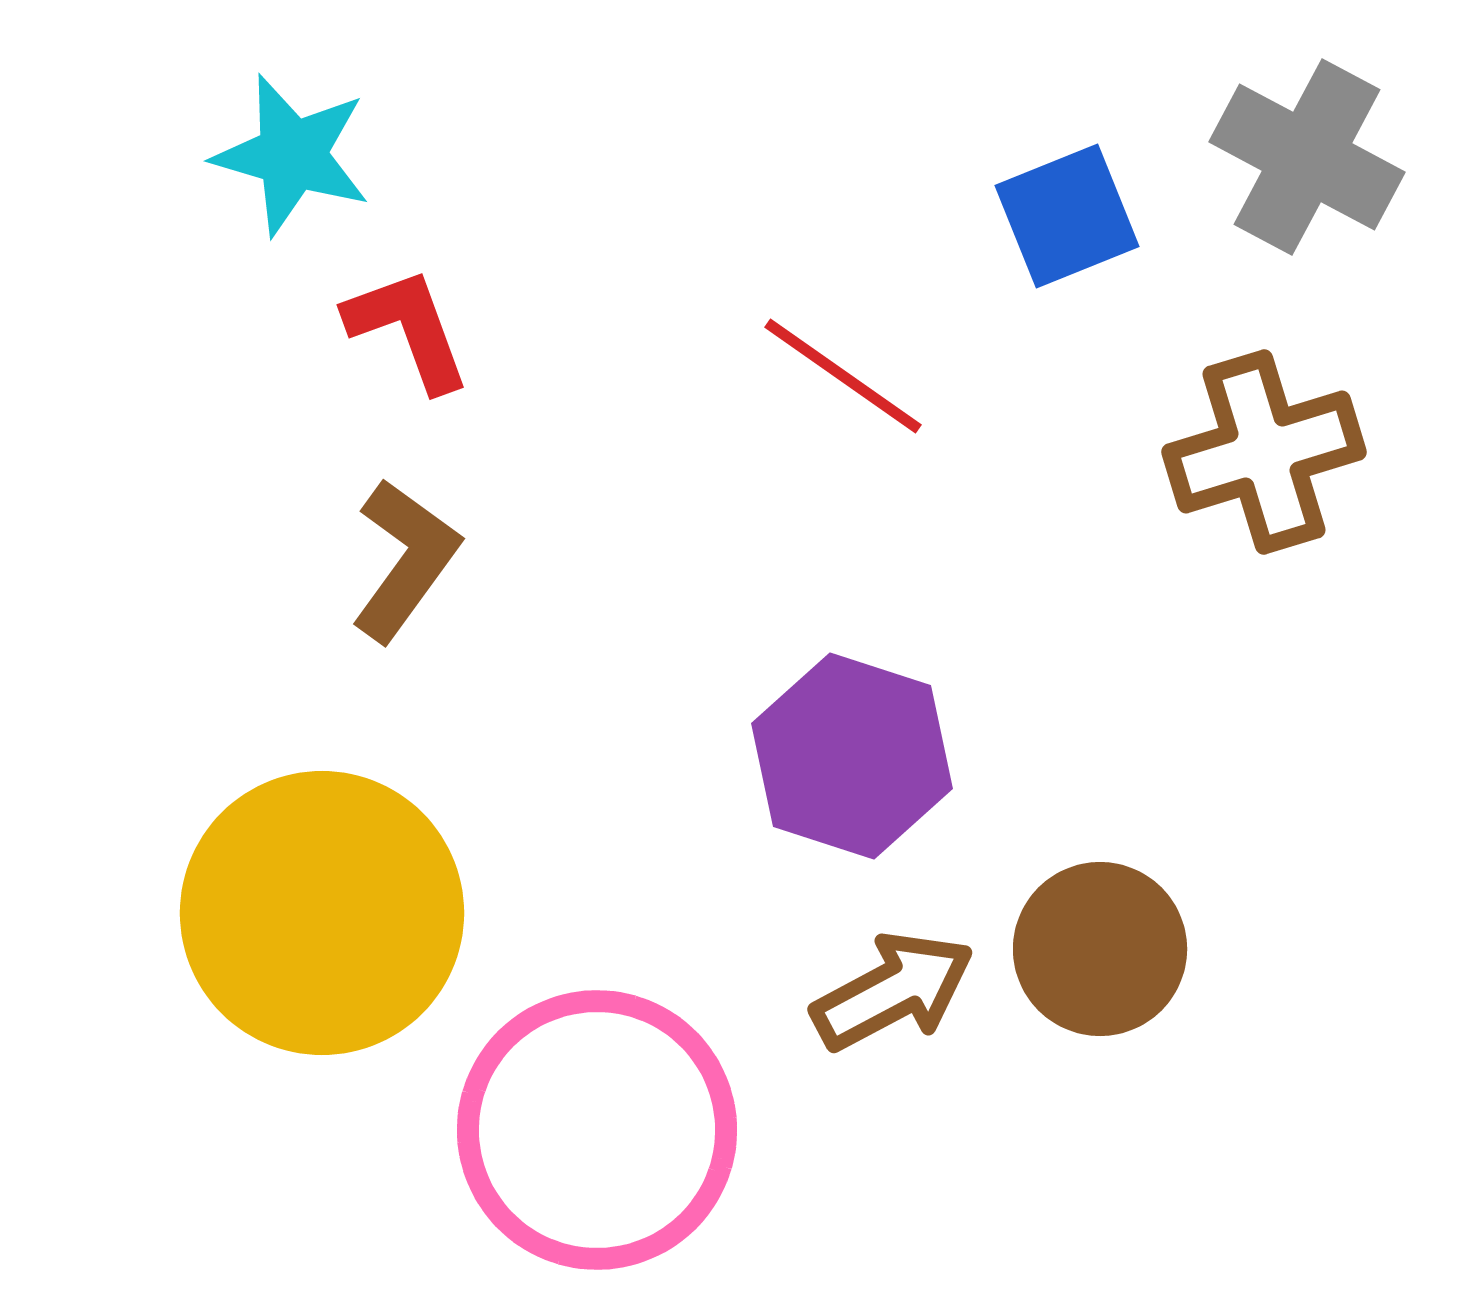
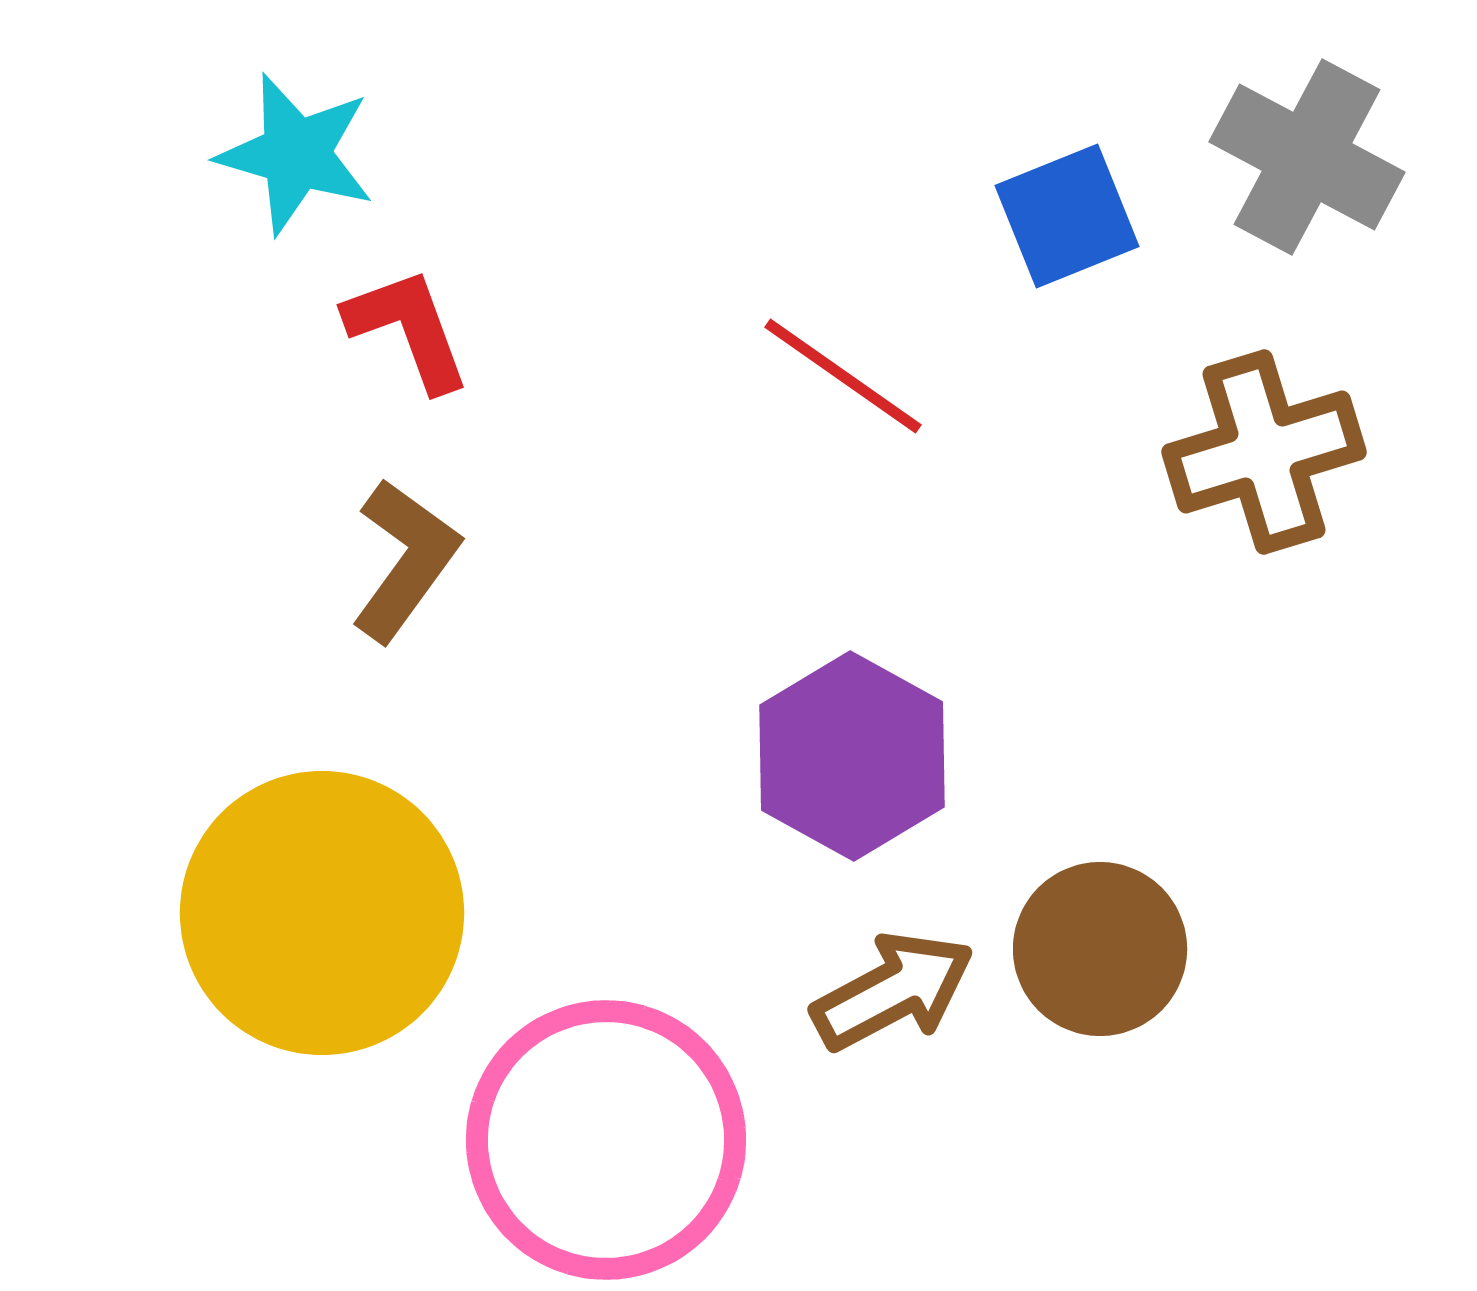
cyan star: moved 4 px right, 1 px up
purple hexagon: rotated 11 degrees clockwise
pink circle: moved 9 px right, 10 px down
